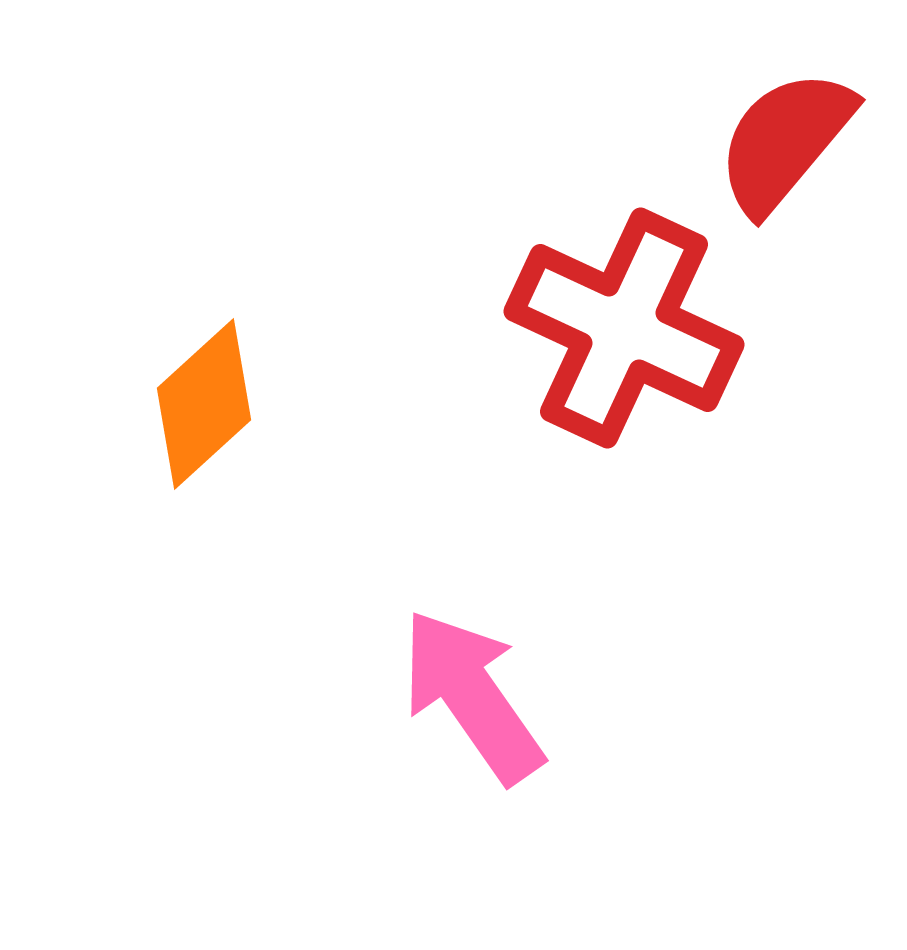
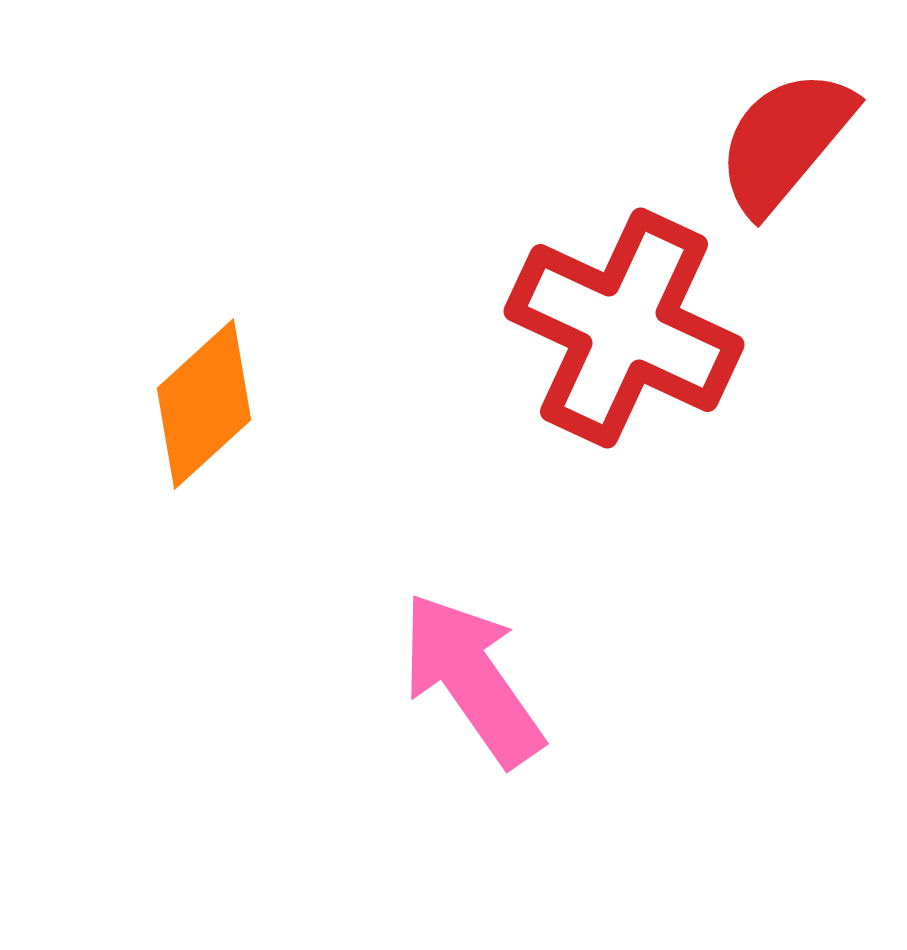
pink arrow: moved 17 px up
